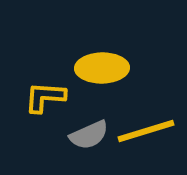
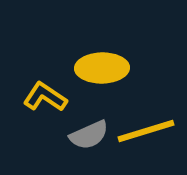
yellow L-shape: rotated 30 degrees clockwise
